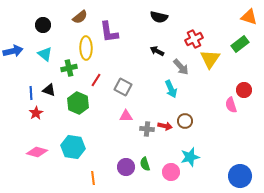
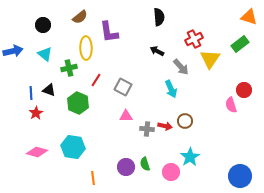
black semicircle: rotated 108 degrees counterclockwise
cyan star: rotated 18 degrees counterclockwise
